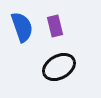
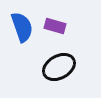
purple rectangle: rotated 60 degrees counterclockwise
